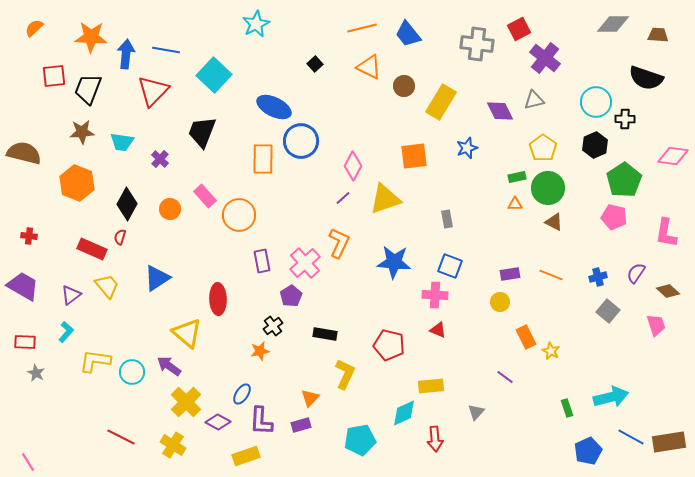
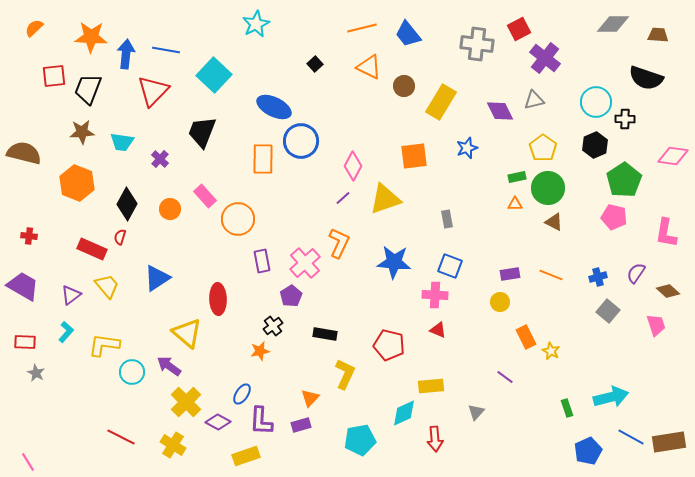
orange circle at (239, 215): moved 1 px left, 4 px down
yellow L-shape at (95, 361): moved 9 px right, 16 px up
